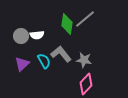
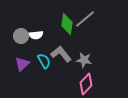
white semicircle: moved 1 px left
